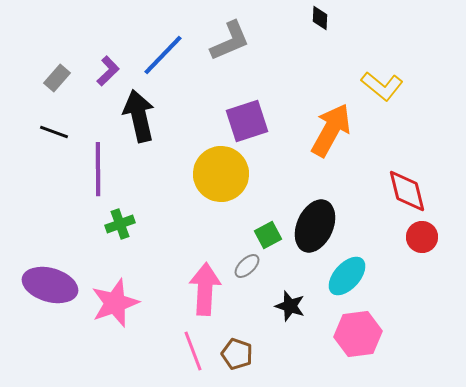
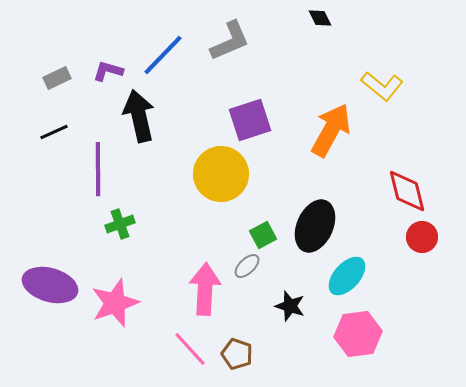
black diamond: rotated 30 degrees counterclockwise
purple L-shape: rotated 120 degrees counterclockwise
gray rectangle: rotated 24 degrees clockwise
purple square: moved 3 px right, 1 px up
black line: rotated 44 degrees counterclockwise
green square: moved 5 px left
pink line: moved 3 px left, 2 px up; rotated 21 degrees counterclockwise
